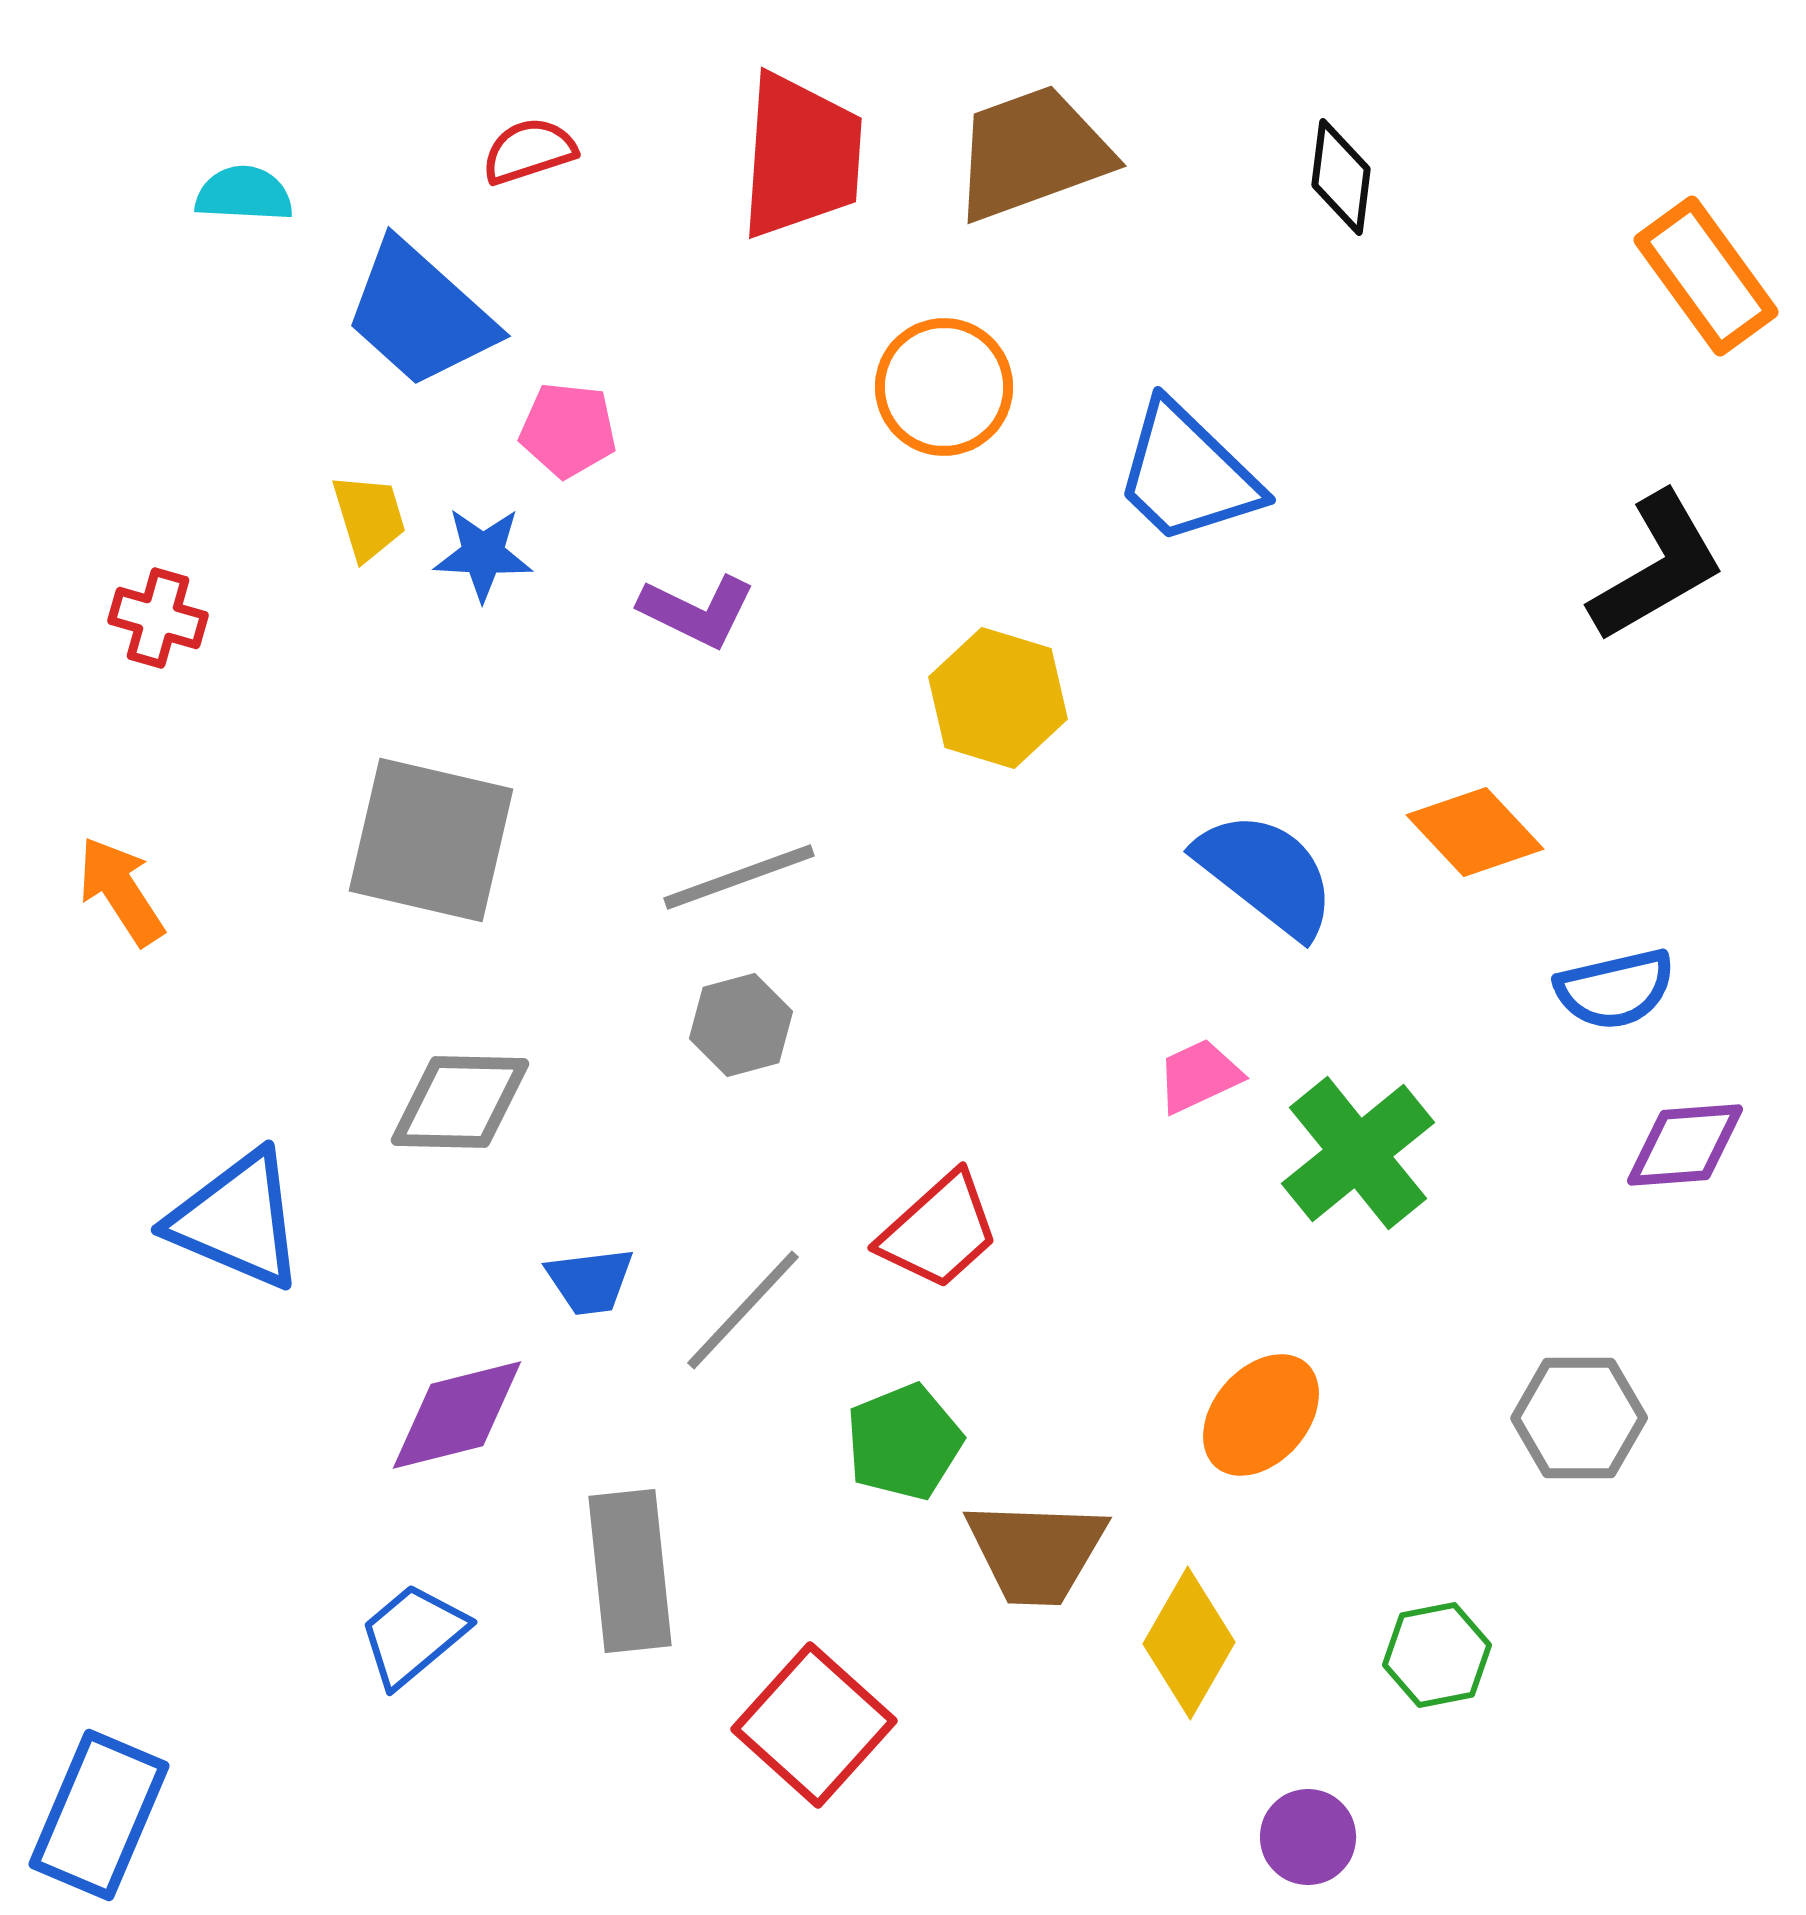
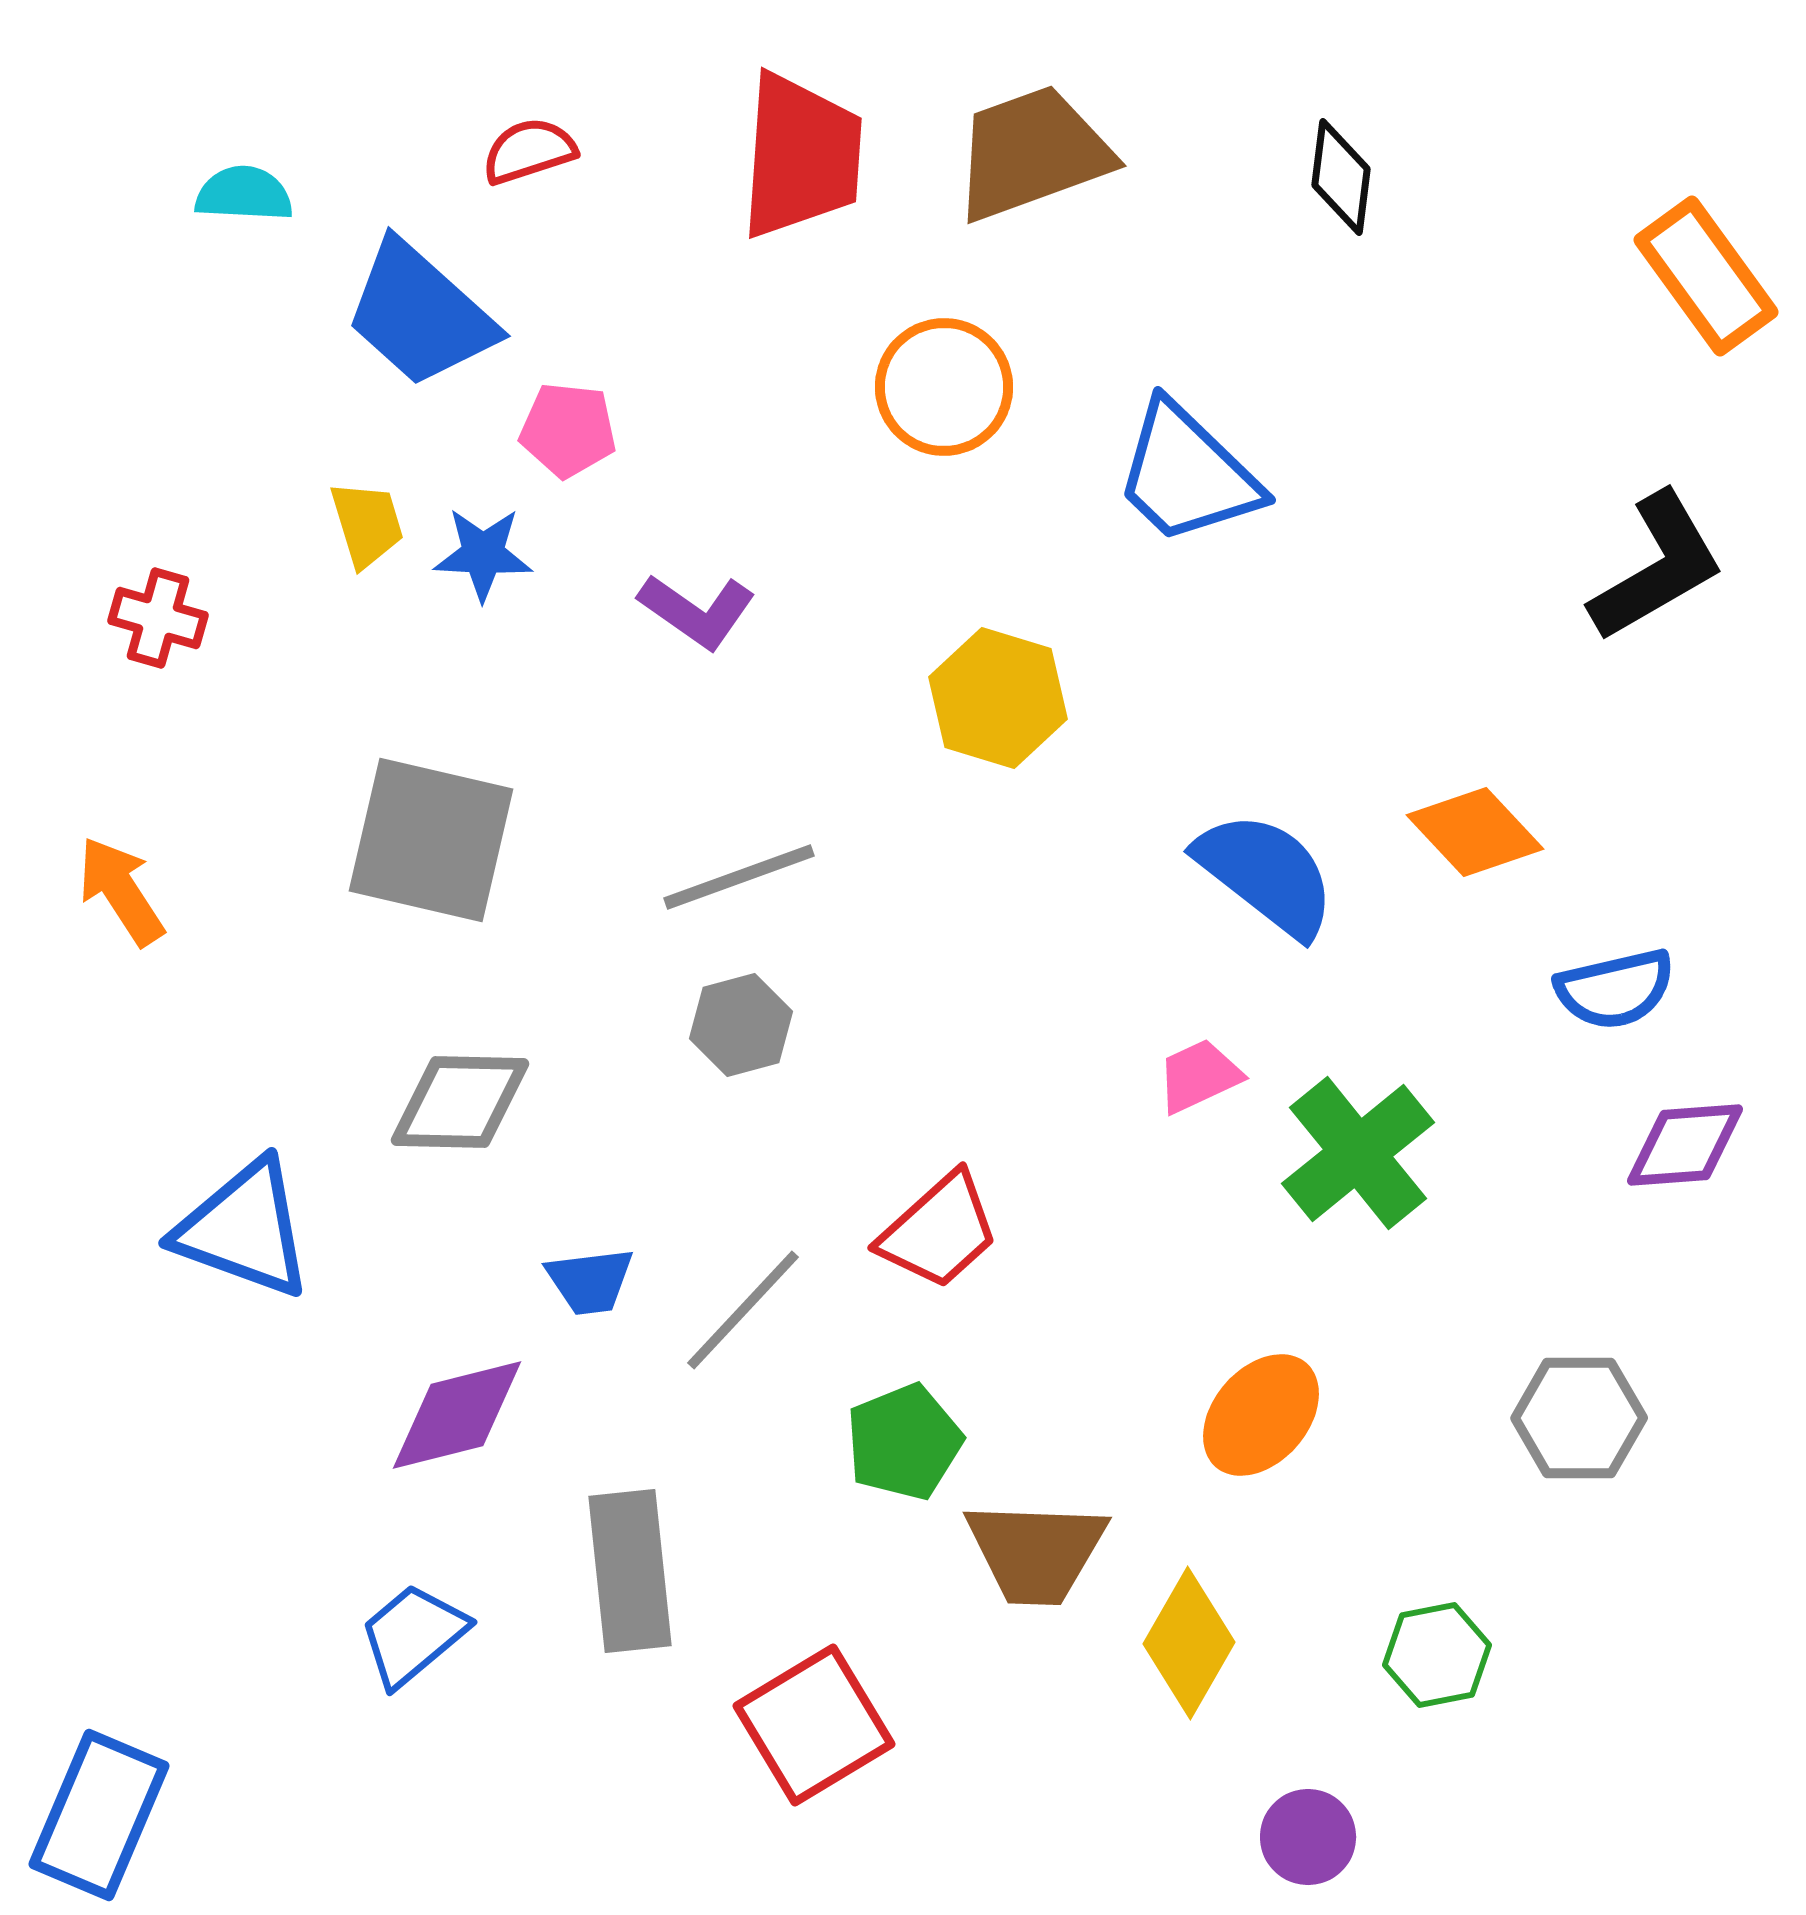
yellow trapezoid at (369, 517): moved 2 px left, 7 px down
purple L-shape at (697, 611): rotated 9 degrees clockwise
blue triangle at (237, 1220): moved 7 px right, 9 px down; rotated 3 degrees counterclockwise
red square at (814, 1725): rotated 17 degrees clockwise
